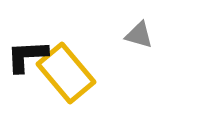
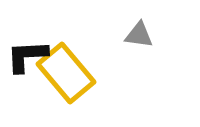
gray triangle: rotated 8 degrees counterclockwise
